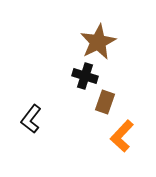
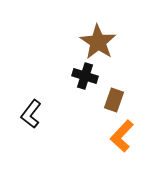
brown star: rotated 12 degrees counterclockwise
brown rectangle: moved 9 px right, 2 px up
black L-shape: moved 5 px up
